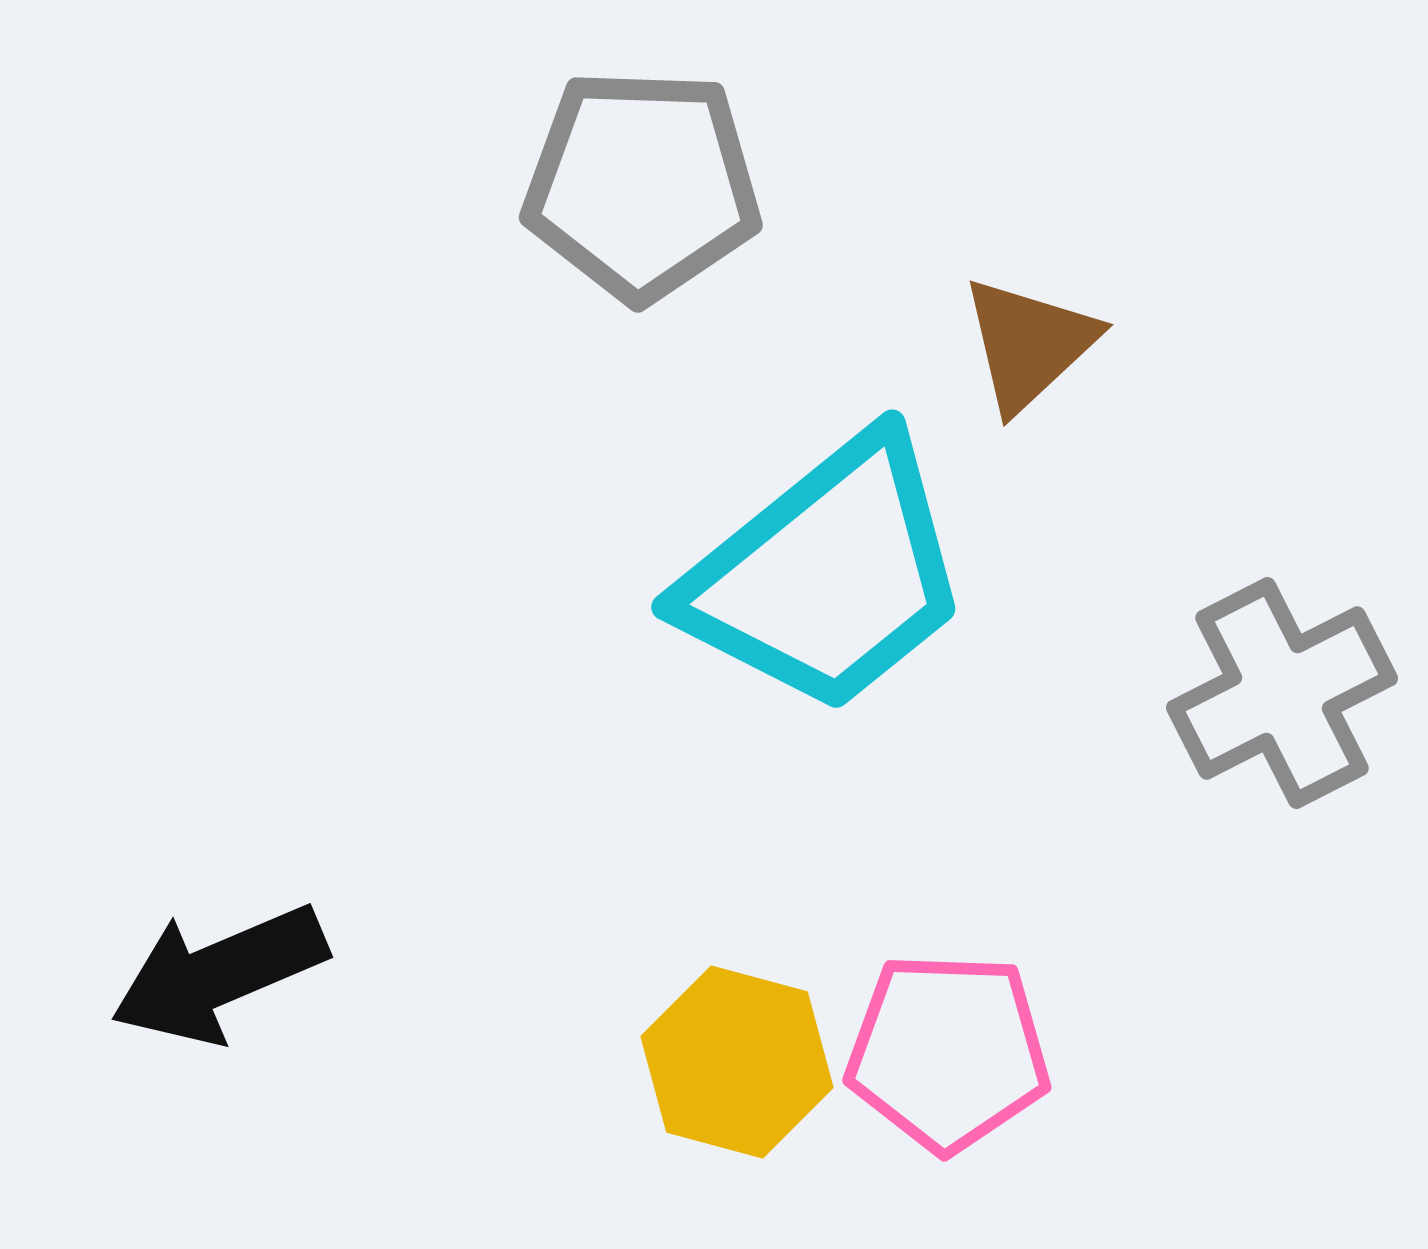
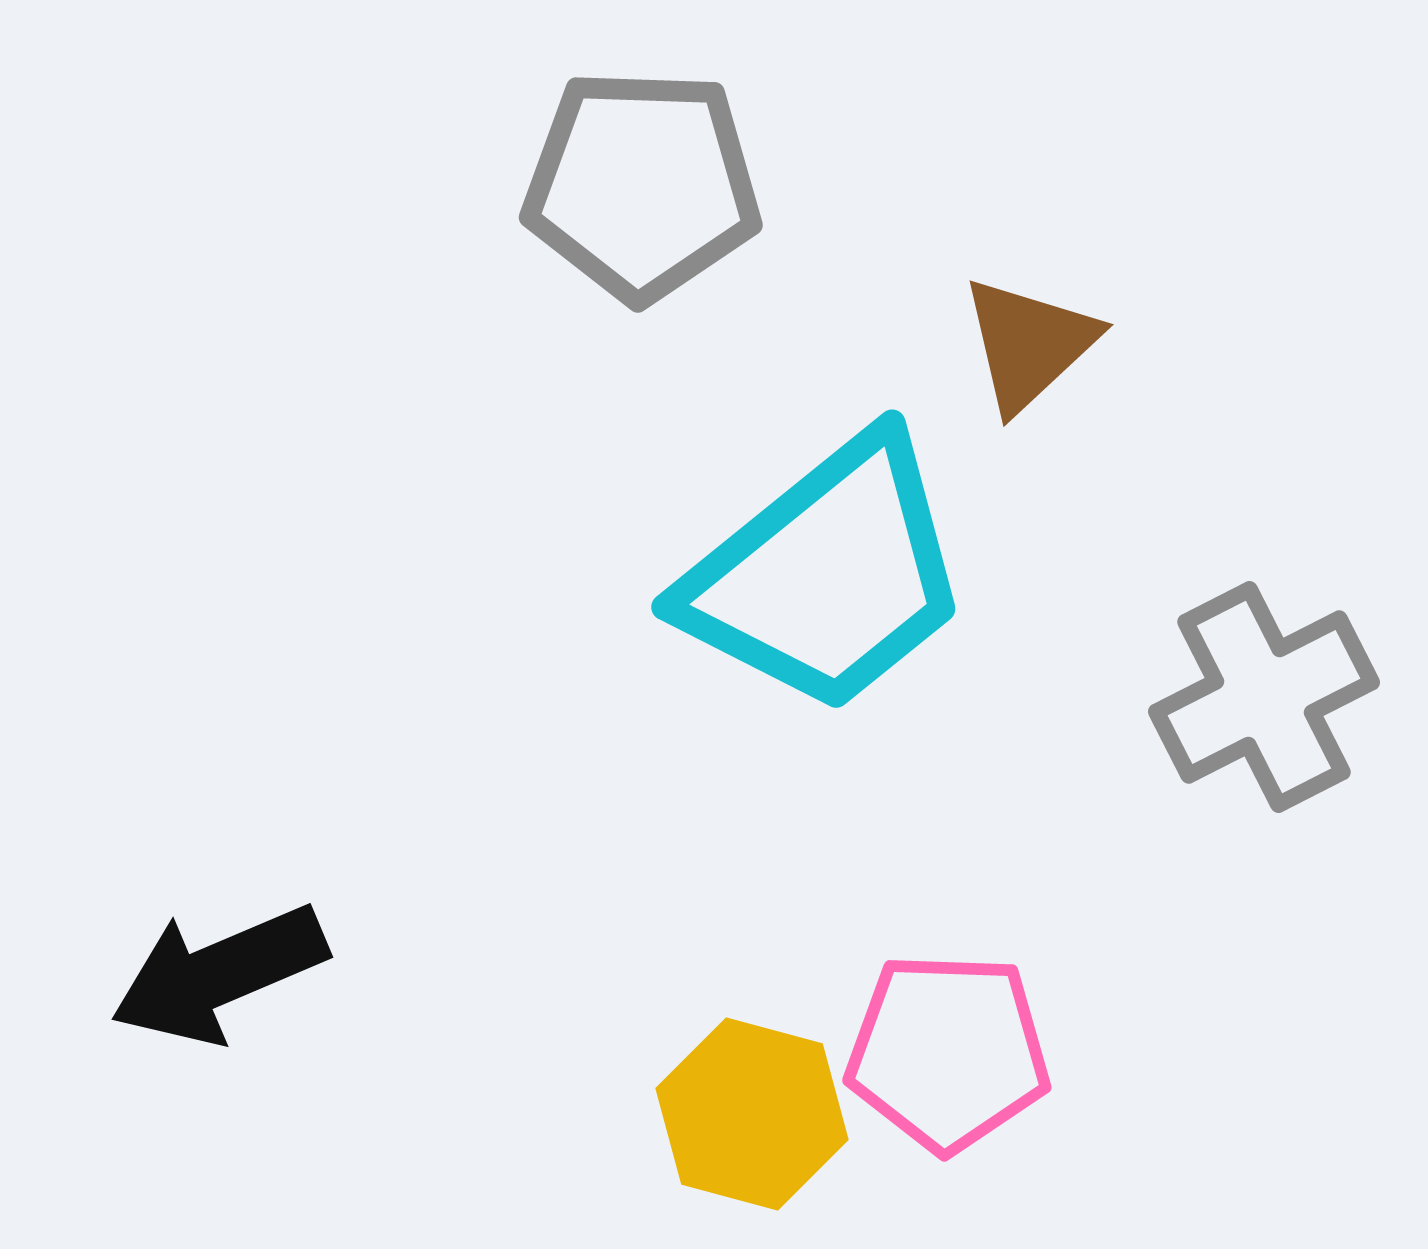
gray cross: moved 18 px left, 4 px down
yellow hexagon: moved 15 px right, 52 px down
